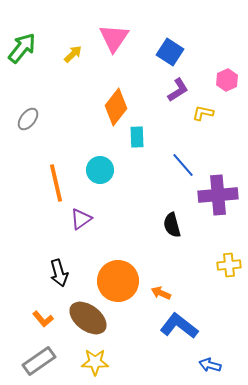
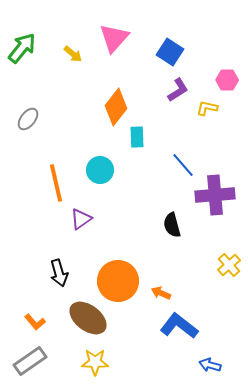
pink triangle: rotated 8 degrees clockwise
yellow arrow: rotated 84 degrees clockwise
pink hexagon: rotated 25 degrees clockwise
yellow L-shape: moved 4 px right, 5 px up
purple cross: moved 3 px left
yellow cross: rotated 35 degrees counterclockwise
orange L-shape: moved 8 px left, 3 px down
gray rectangle: moved 9 px left
